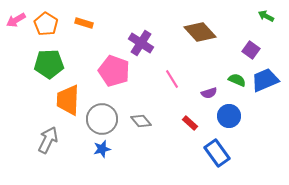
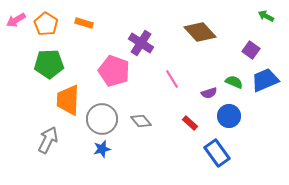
green semicircle: moved 3 px left, 2 px down
